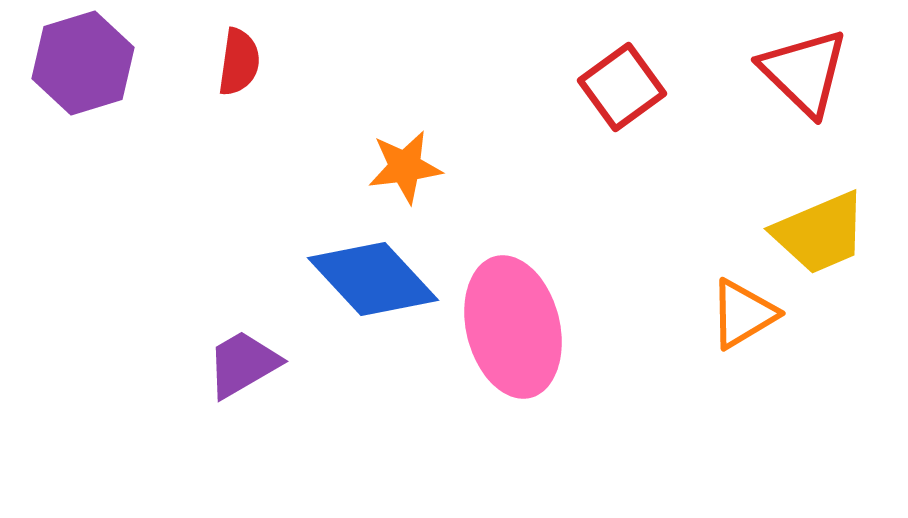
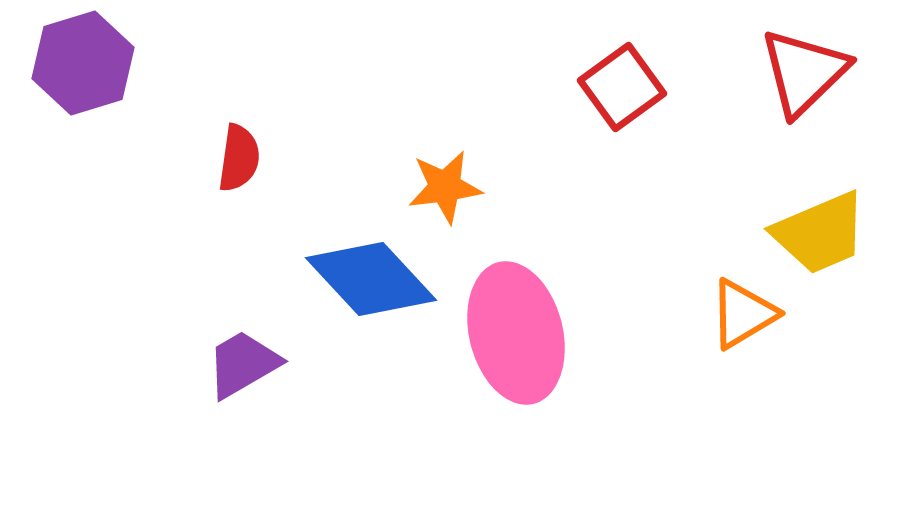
red semicircle: moved 96 px down
red triangle: rotated 32 degrees clockwise
orange star: moved 40 px right, 20 px down
blue diamond: moved 2 px left
pink ellipse: moved 3 px right, 6 px down
